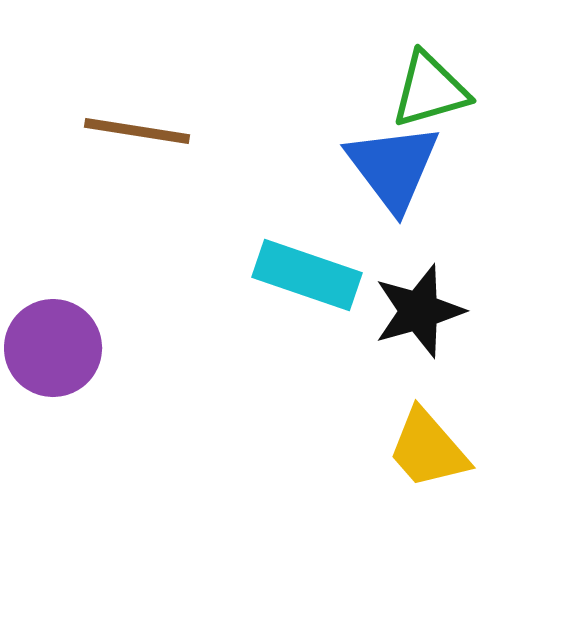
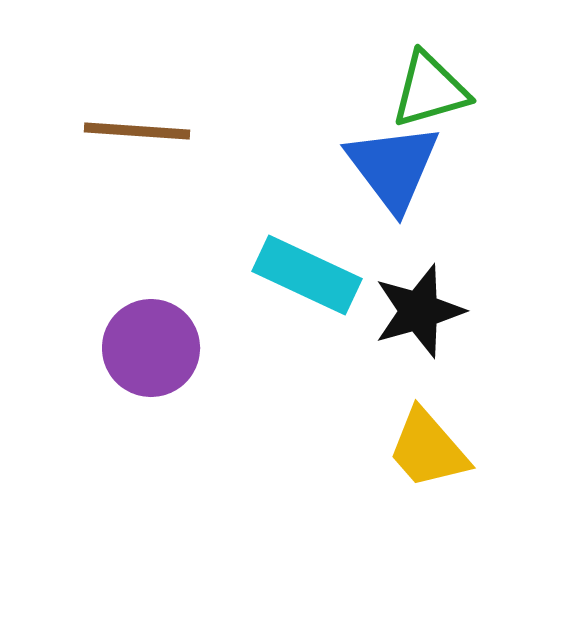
brown line: rotated 5 degrees counterclockwise
cyan rectangle: rotated 6 degrees clockwise
purple circle: moved 98 px right
